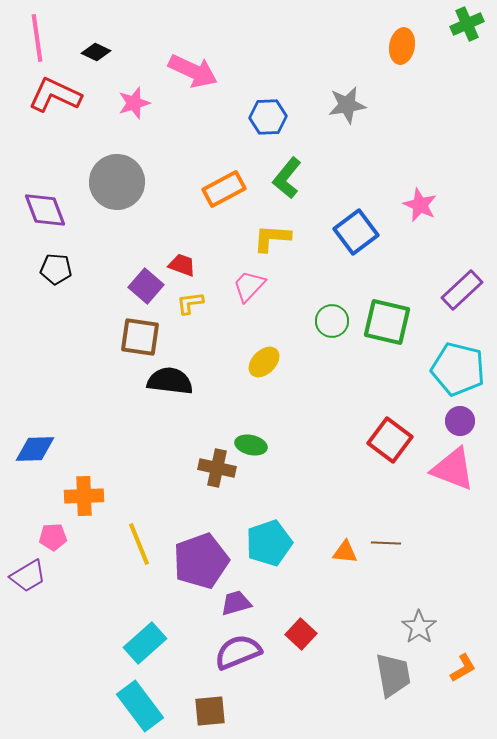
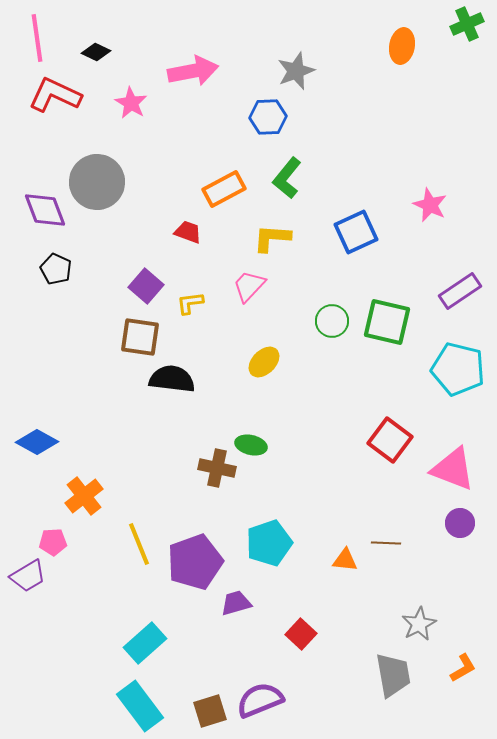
pink arrow at (193, 71): rotated 36 degrees counterclockwise
pink star at (134, 103): moved 3 px left; rotated 24 degrees counterclockwise
gray star at (347, 105): moved 51 px left, 34 px up; rotated 12 degrees counterclockwise
gray circle at (117, 182): moved 20 px left
pink star at (420, 205): moved 10 px right
blue square at (356, 232): rotated 12 degrees clockwise
red trapezoid at (182, 265): moved 6 px right, 33 px up
black pentagon at (56, 269): rotated 20 degrees clockwise
purple rectangle at (462, 290): moved 2 px left, 1 px down; rotated 9 degrees clockwise
black semicircle at (170, 381): moved 2 px right, 2 px up
purple circle at (460, 421): moved 102 px down
blue diamond at (35, 449): moved 2 px right, 7 px up; rotated 30 degrees clockwise
orange cross at (84, 496): rotated 36 degrees counterclockwise
pink pentagon at (53, 537): moved 5 px down
orange triangle at (345, 552): moved 8 px down
purple pentagon at (201, 561): moved 6 px left, 1 px down
gray star at (419, 627): moved 3 px up; rotated 8 degrees clockwise
purple semicircle at (238, 652): moved 22 px right, 48 px down
brown square at (210, 711): rotated 12 degrees counterclockwise
